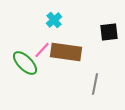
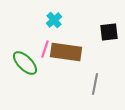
pink line: moved 3 px right, 1 px up; rotated 24 degrees counterclockwise
